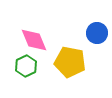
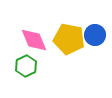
blue circle: moved 2 px left, 2 px down
yellow pentagon: moved 1 px left, 23 px up
